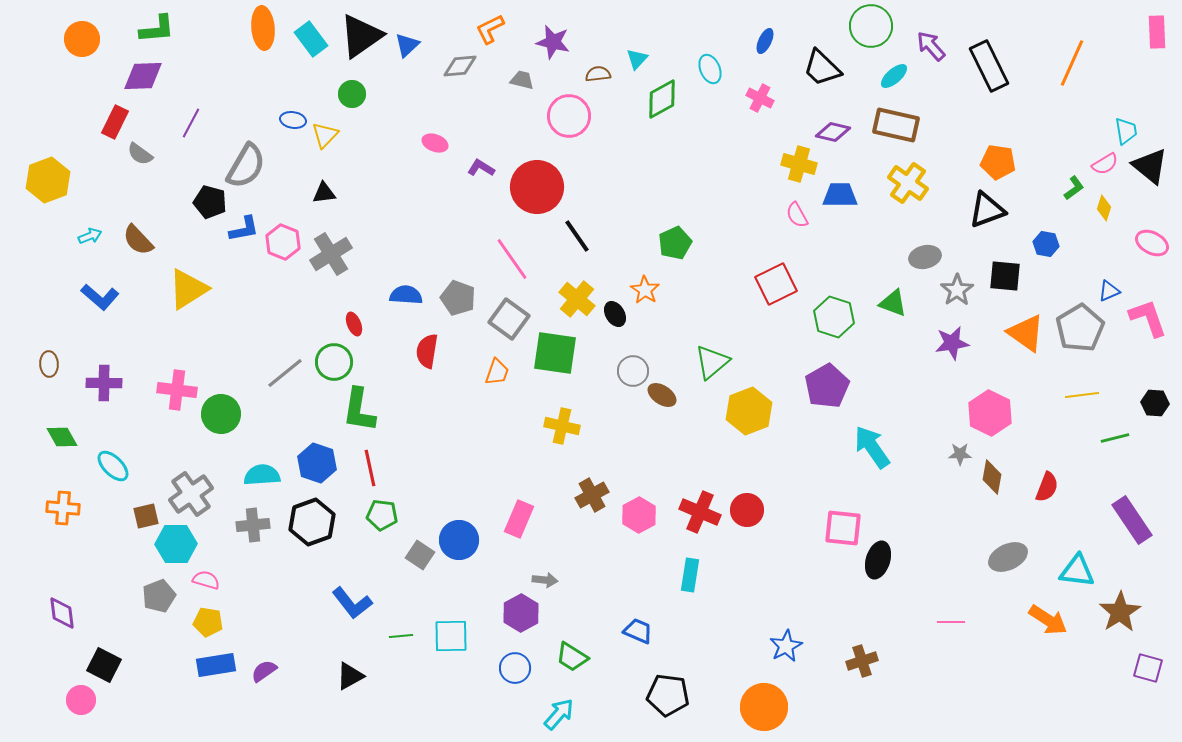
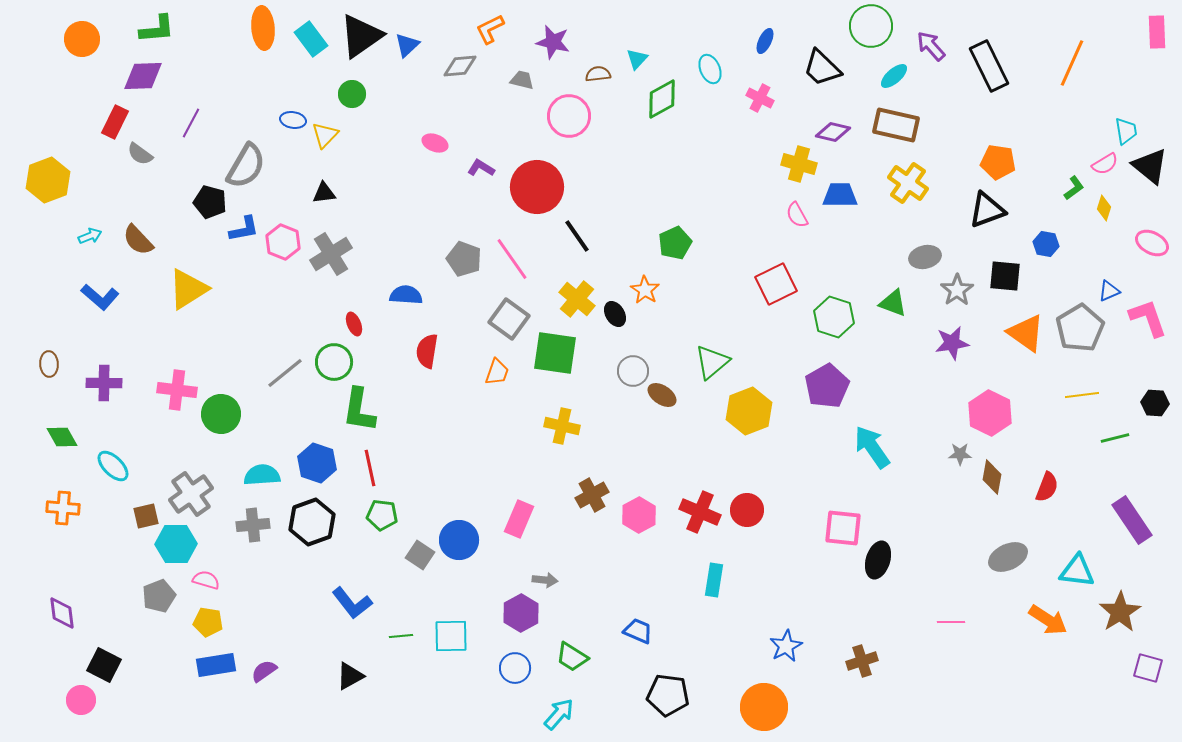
gray pentagon at (458, 298): moved 6 px right, 39 px up
cyan rectangle at (690, 575): moved 24 px right, 5 px down
